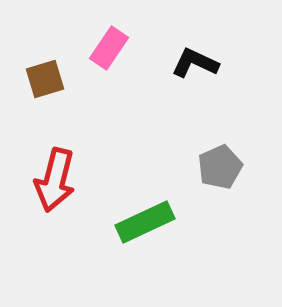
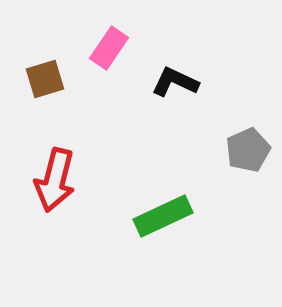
black L-shape: moved 20 px left, 19 px down
gray pentagon: moved 28 px right, 17 px up
green rectangle: moved 18 px right, 6 px up
